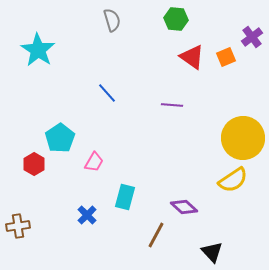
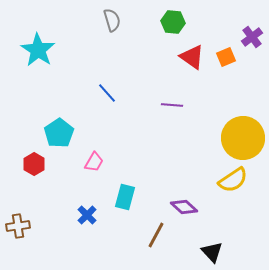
green hexagon: moved 3 px left, 3 px down
cyan pentagon: moved 1 px left, 5 px up
